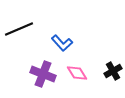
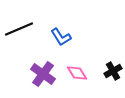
blue L-shape: moved 1 px left, 6 px up; rotated 10 degrees clockwise
purple cross: rotated 15 degrees clockwise
